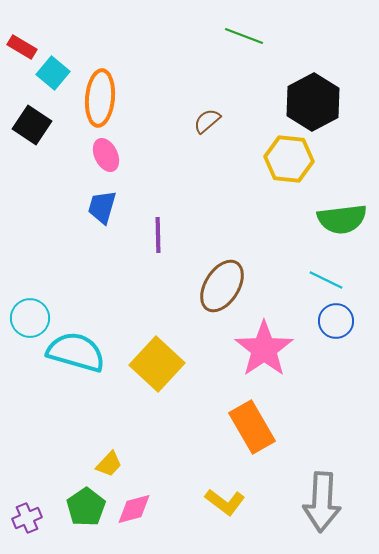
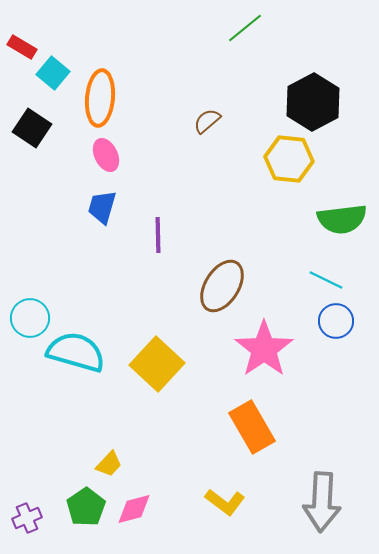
green line: moved 1 px right, 8 px up; rotated 60 degrees counterclockwise
black square: moved 3 px down
